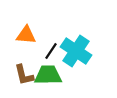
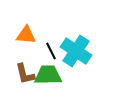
black line: rotated 60 degrees counterclockwise
brown L-shape: moved 1 px right, 1 px up
